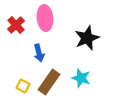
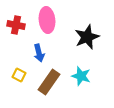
pink ellipse: moved 2 px right, 2 px down
red cross: rotated 36 degrees counterclockwise
black star: moved 1 px up
cyan star: moved 2 px up
yellow square: moved 4 px left, 11 px up
